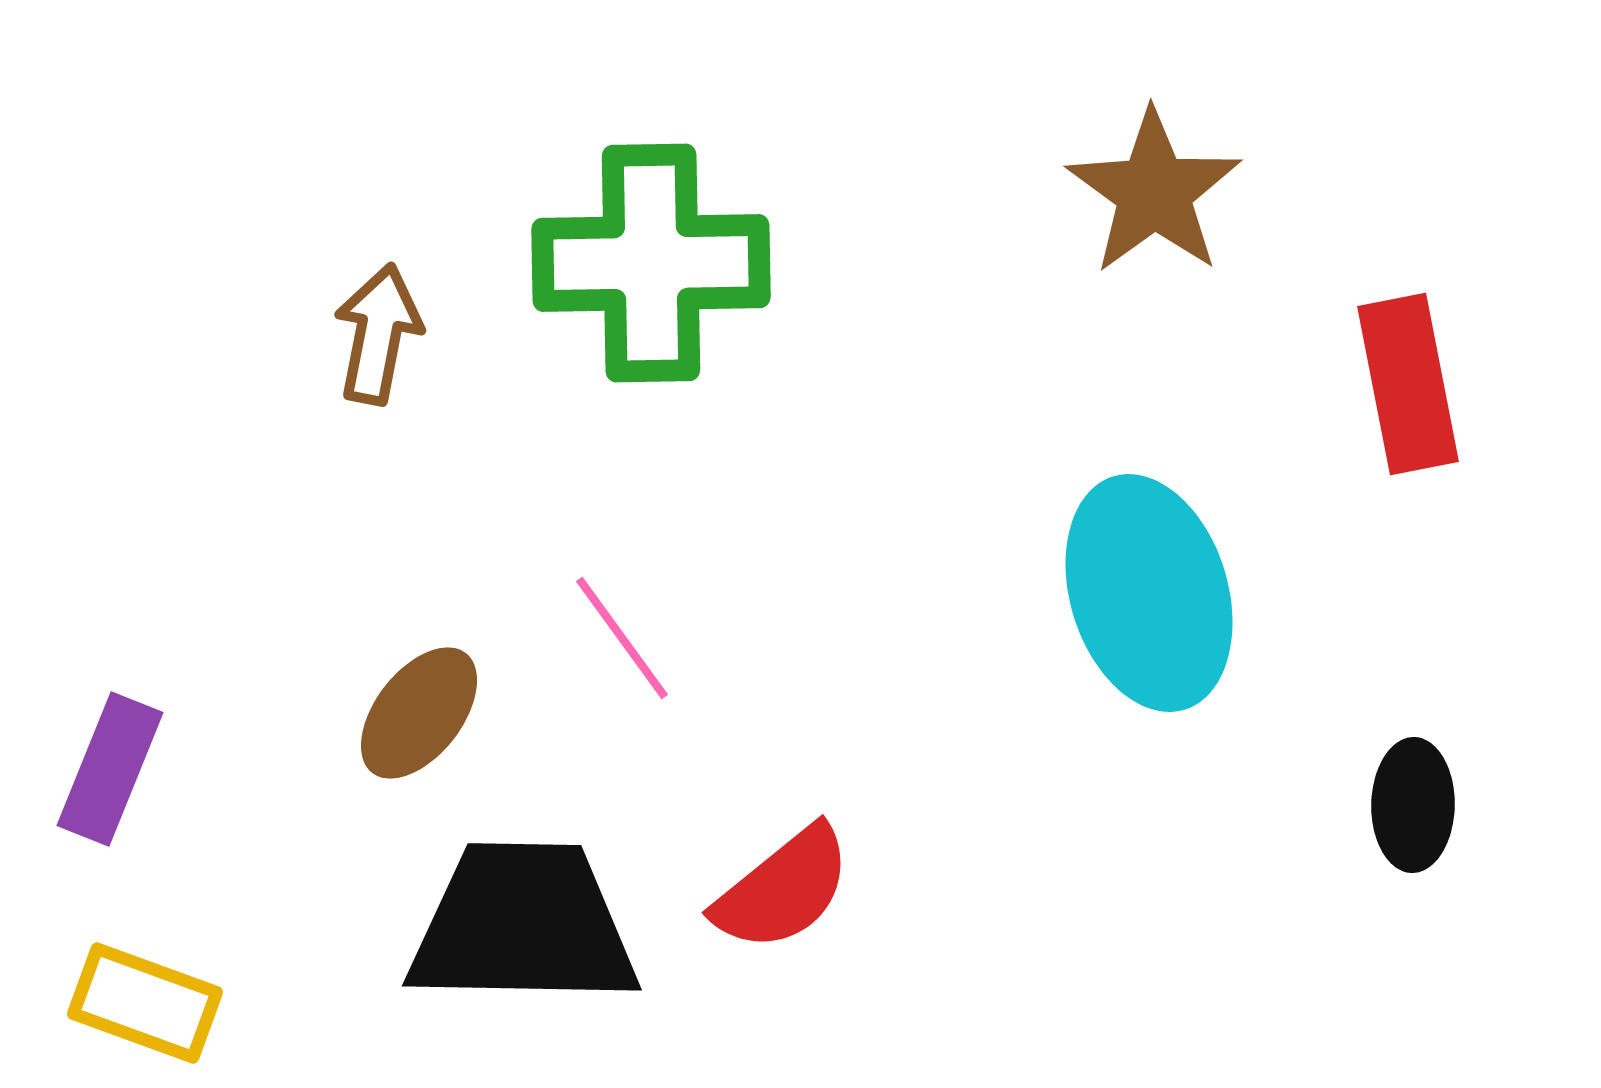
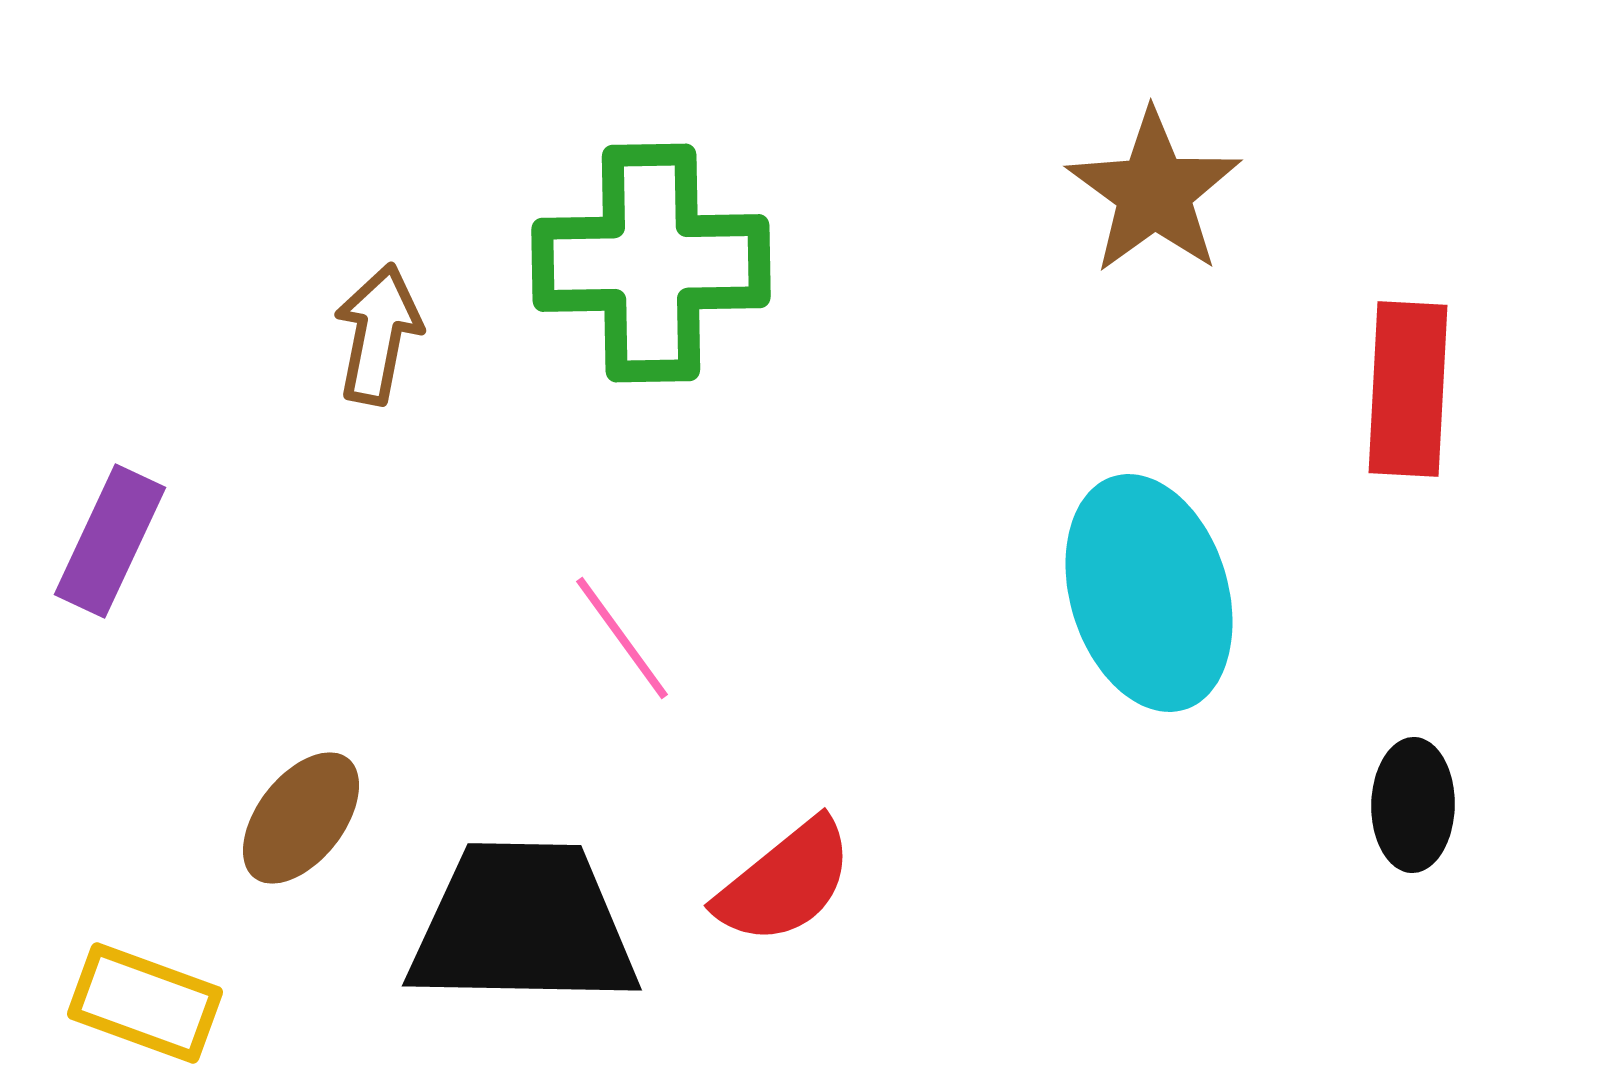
red rectangle: moved 5 px down; rotated 14 degrees clockwise
brown ellipse: moved 118 px left, 105 px down
purple rectangle: moved 228 px up; rotated 3 degrees clockwise
red semicircle: moved 2 px right, 7 px up
